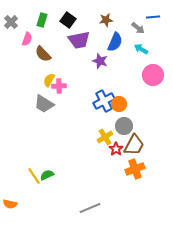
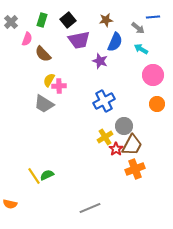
black square: rotated 14 degrees clockwise
orange circle: moved 38 px right
brown trapezoid: moved 2 px left
